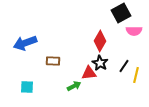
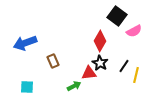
black square: moved 4 px left, 3 px down; rotated 24 degrees counterclockwise
pink semicircle: rotated 28 degrees counterclockwise
brown rectangle: rotated 64 degrees clockwise
